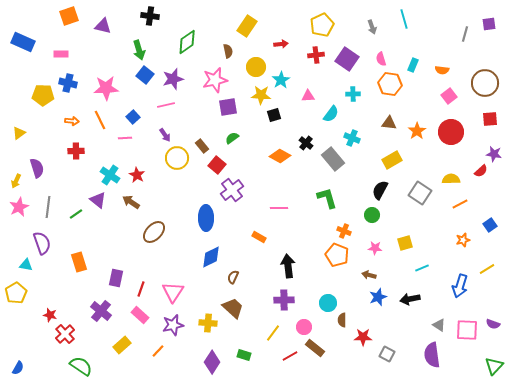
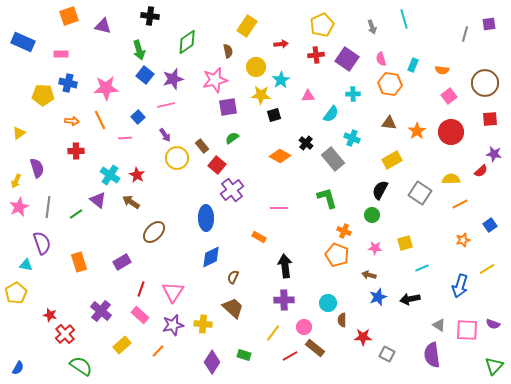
blue square at (133, 117): moved 5 px right
black arrow at (288, 266): moved 3 px left
purple rectangle at (116, 278): moved 6 px right, 16 px up; rotated 48 degrees clockwise
yellow cross at (208, 323): moved 5 px left, 1 px down
